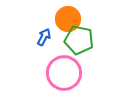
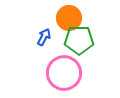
orange circle: moved 1 px right, 1 px up
green pentagon: rotated 12 degrees counterclockwise
